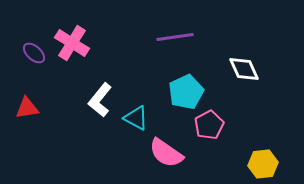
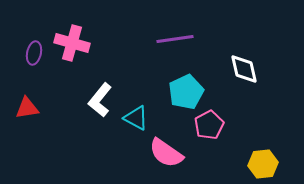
purple line: moved 2 px down
pink cross: rotated 16 degrees counterclockwise
purple ellipse: rotated 60 degrees clockwise
white diamond: rotated 12 degrees clockwise
